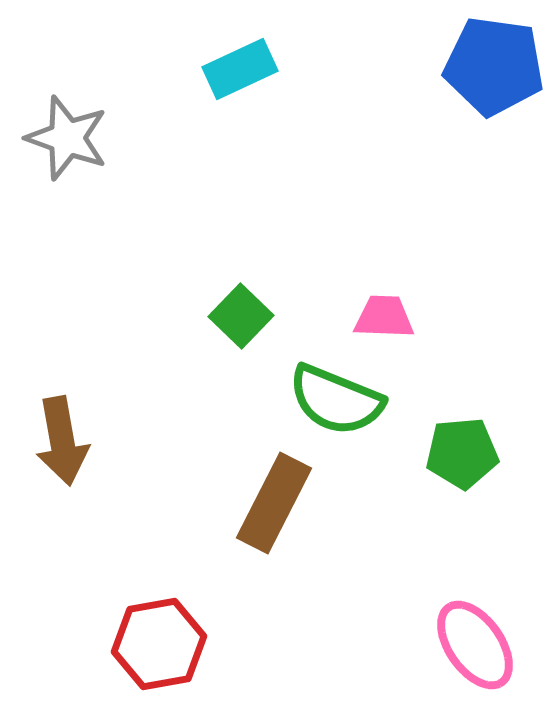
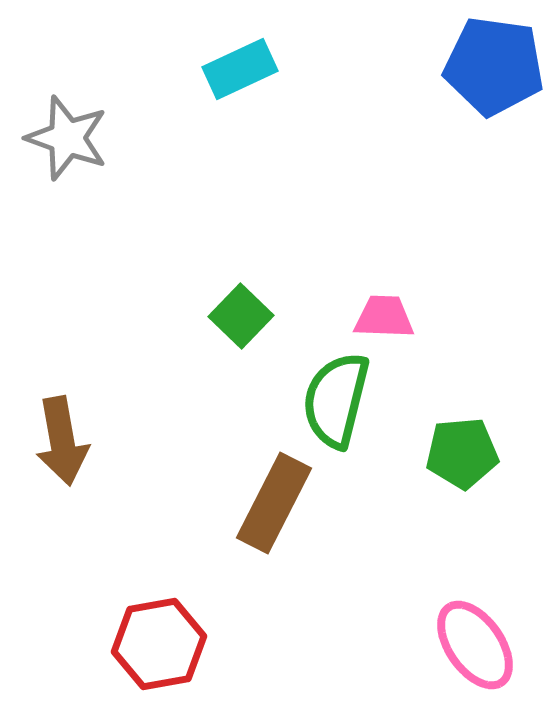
green semicircle: rotated 82 degrees clockwise
